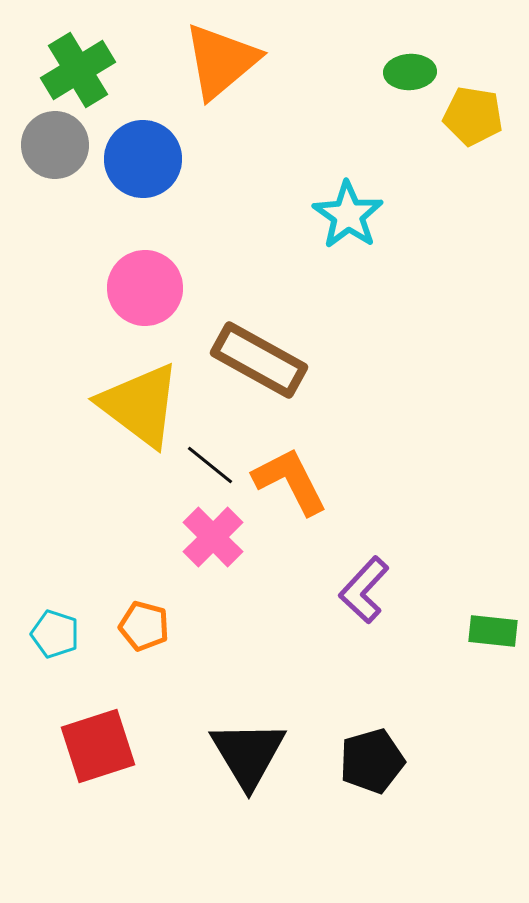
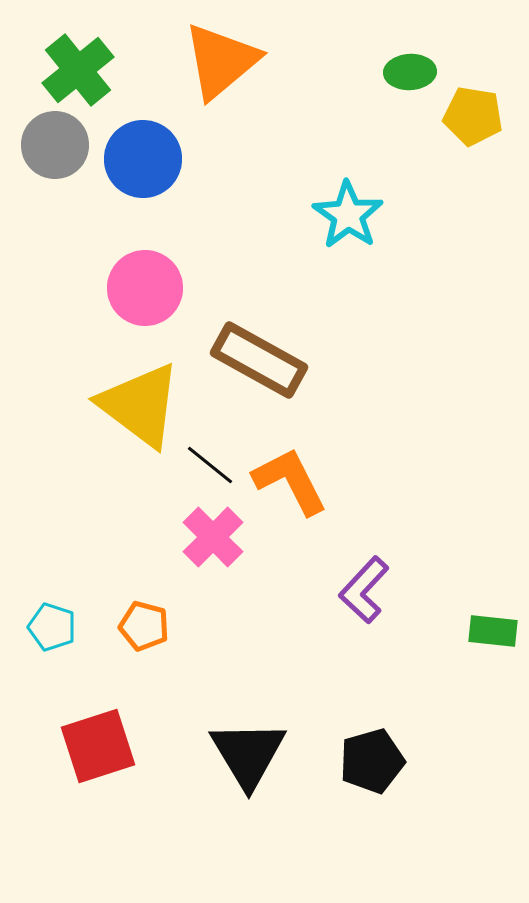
green cross: rotated 8 degrees counterclockwise
cyan pentagon: moved 3 px left, 7 px up
